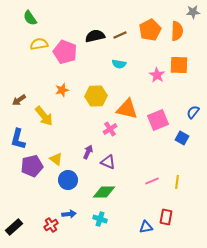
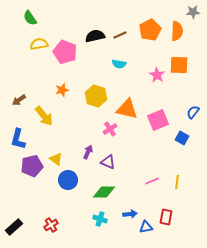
yellow hexagon: rotated 20 degrees clockwise
blue arrow: moved 61 px right
